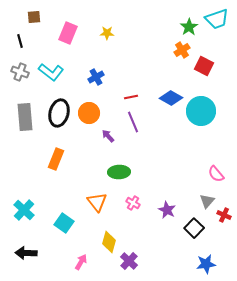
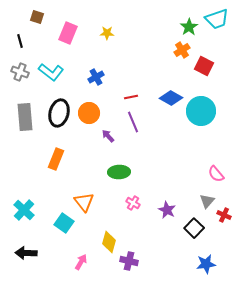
brown square: moved 3 px right; rotated 24 degrees clockwise
orange triangle: moved 13 px left
purple cross: rotated 30 degrees counterclockwise
